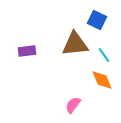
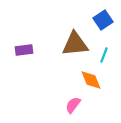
blue square: moved 6 px right; rotated 30 degrees clockwise
purple rectangle: moved 3 px left, 1 px up
cyan line: rotated 56 degrees clockwise
orange diamond: moved 11 px left
